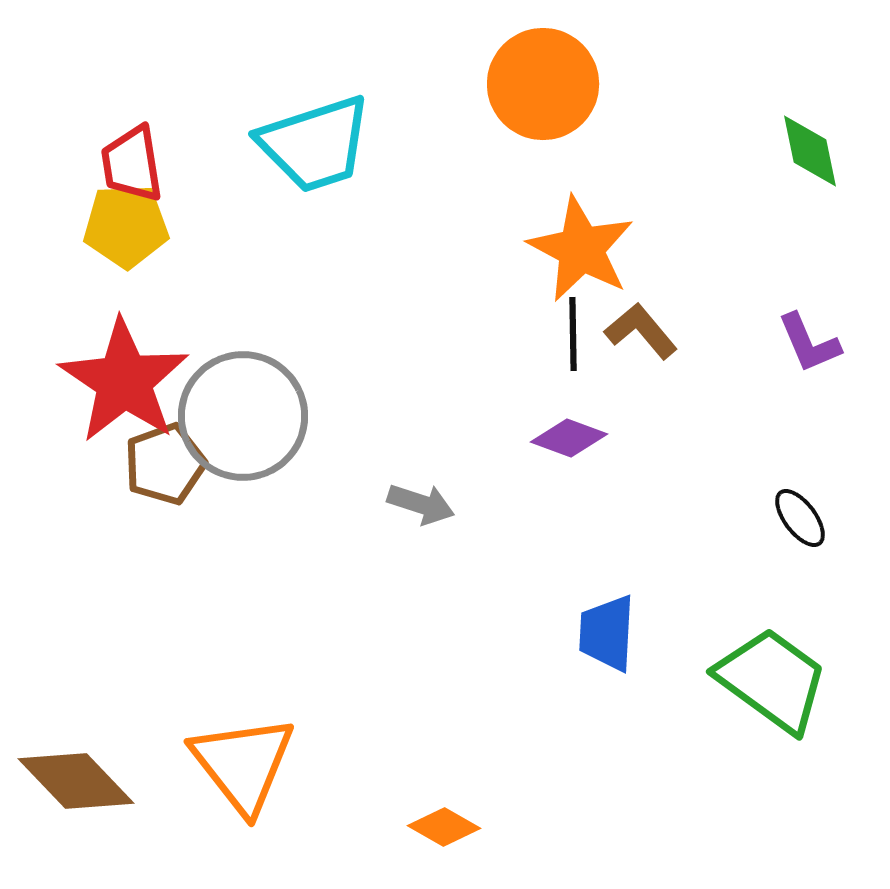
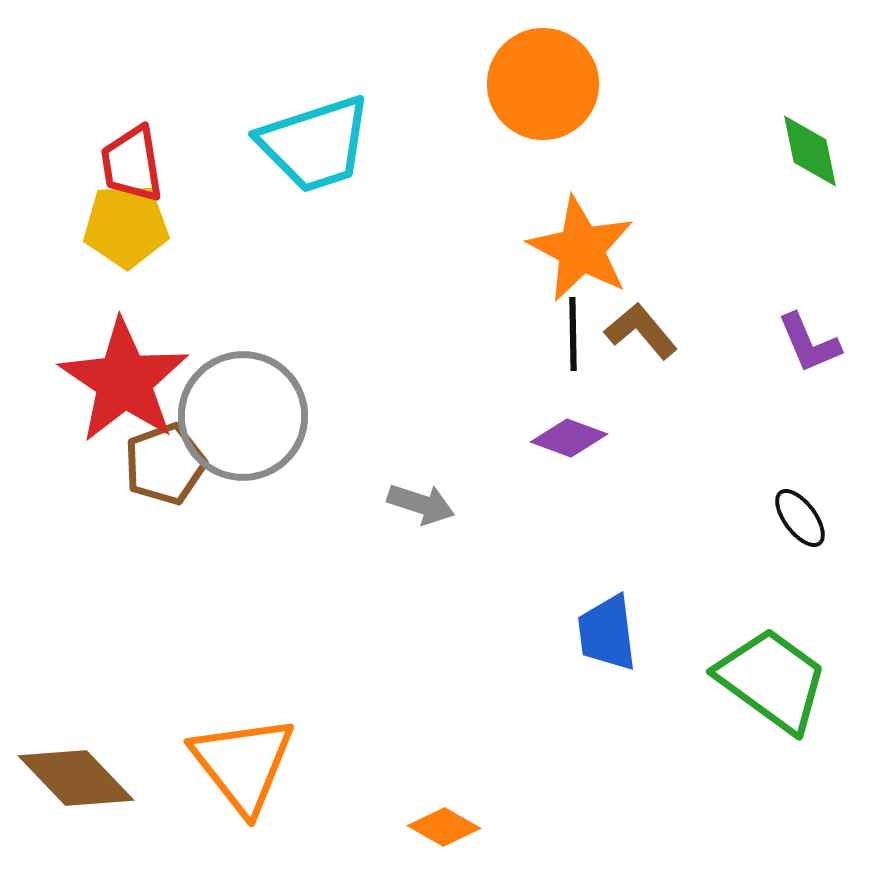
blue trapezoid: rotated 10 degrees counterclockwise
brown diamond: moved 3 px up
